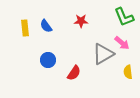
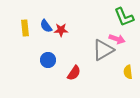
red star: moved 20 px left, 9 px down
pink arrow: moved 5 px left, 4 px up; rotated 21 degrees counterclockwise
gray triangle: moved 4 px up
